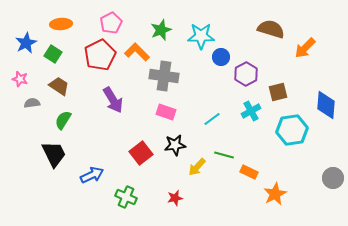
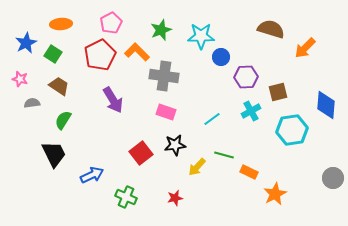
purple hexagon: moved 3 px down; rotated 25 degrees clockwise
